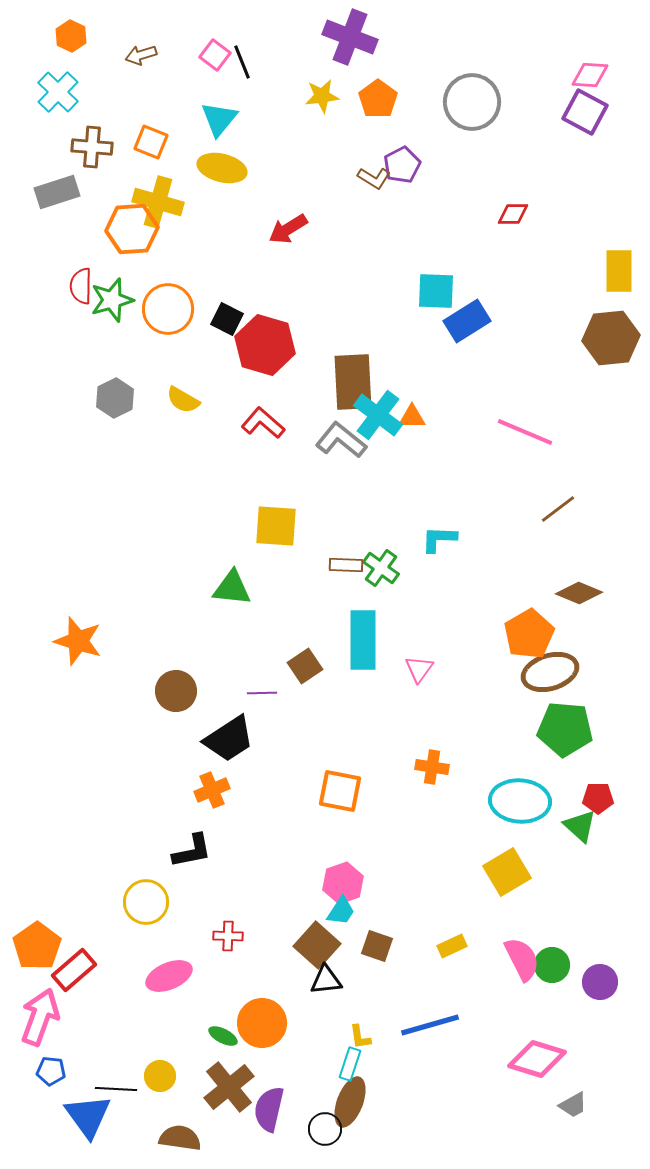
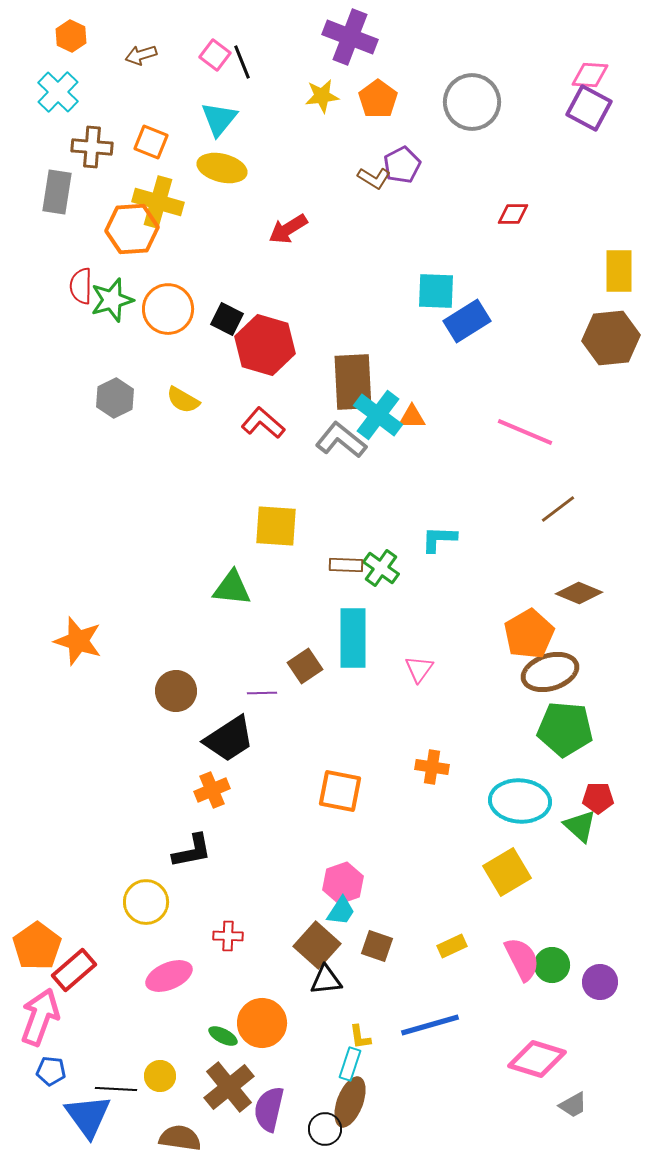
purple square at (585, 112): moved 4 px right, 4 px up
gray rectangle at (57, 192): rotated 63 degrees counterclockwise
cyan rectangle at (363, 640): moved 10 px left, 2 px up
